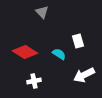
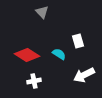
red diamond: moved 2 px right, 3 px down
